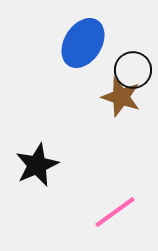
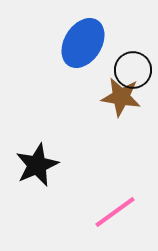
brown star: rotated 9 degrees counterclockwise
